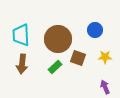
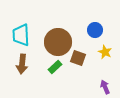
brown circle: moved 3 px down
yellow star: moved 5 px up; rotated 24 degrees clockwise
